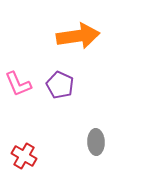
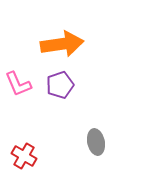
orange arrow: moved 16 px left, 8 px down
purple pentagon: rotated 28 degrees clockwise
gray ellipse: rotated 10 degrees counterclockwise
